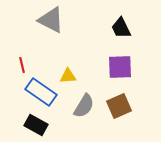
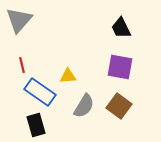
gray triangle: moved 32 px left; rotated 44 degrees clockwise
purple square: rotated 12 degrees clockwise
blue rectangle: moved 1 px left
brown square: rotated 30 degrees counterclockwise
black rectangle: rotated 45 degrees clockwise
